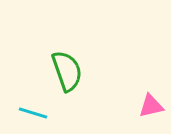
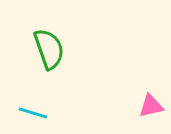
green semicircle: moved 18 px left, 22 px up
